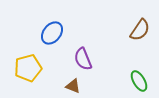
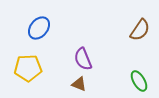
blue ellipse: moved 13 px left, 5 px up
yellow pentagon: rotated 12 degrees clockwise
brown triangle: moved 6 px right, 2 px up
